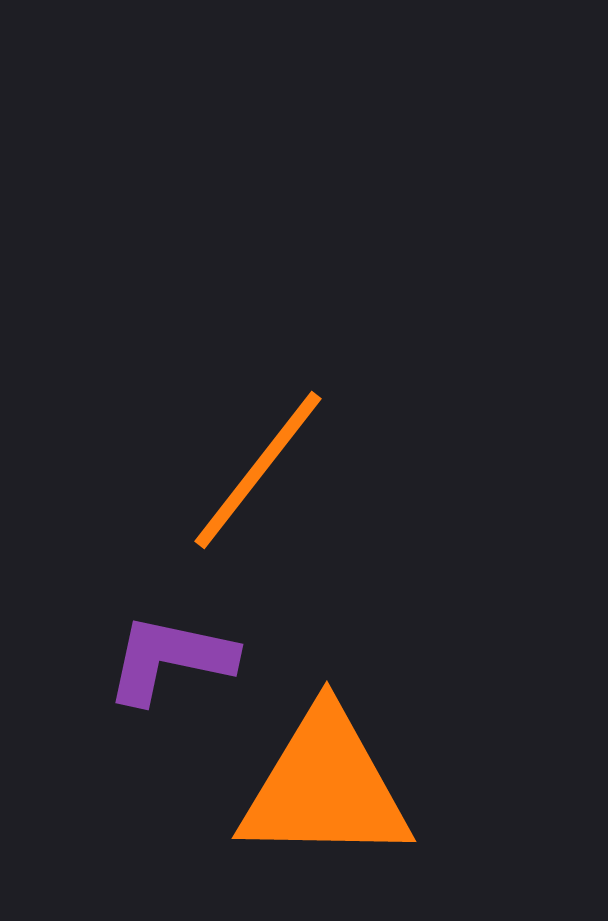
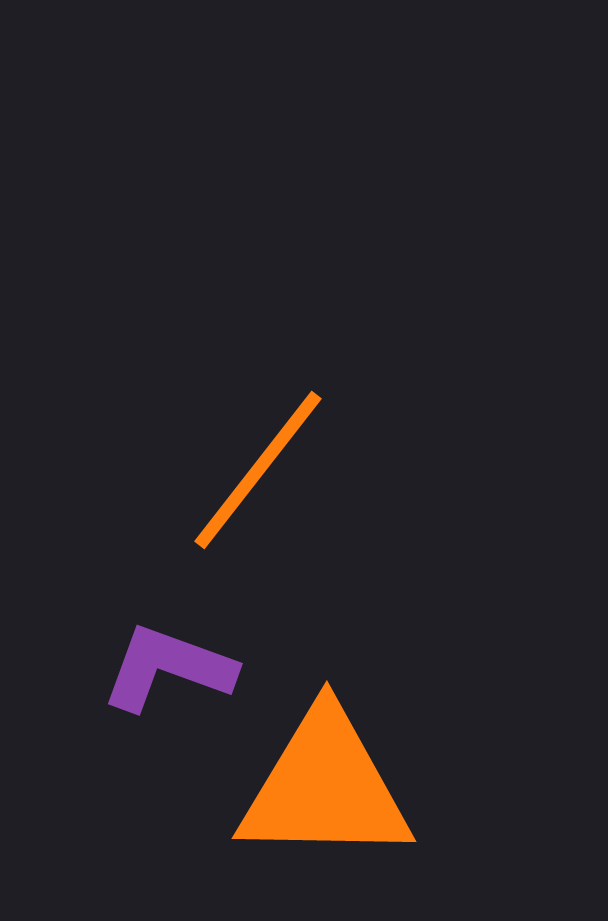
purple L-shape: moved 2 px left, 9 px down; rotated 8 degrees clockwise
